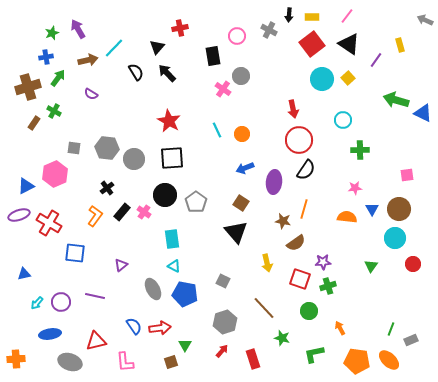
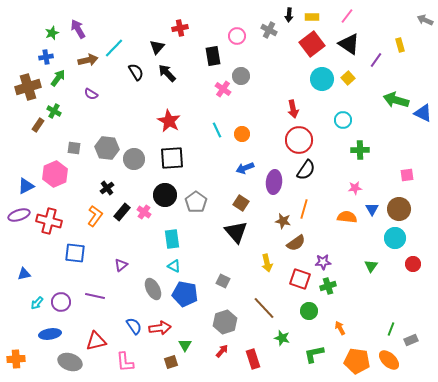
brown rectangle at (34, 123): moved 4 px right, 2 px down
red cross at (49, 223): moved 2 px up; rotated 15 degrees counterclockwise
